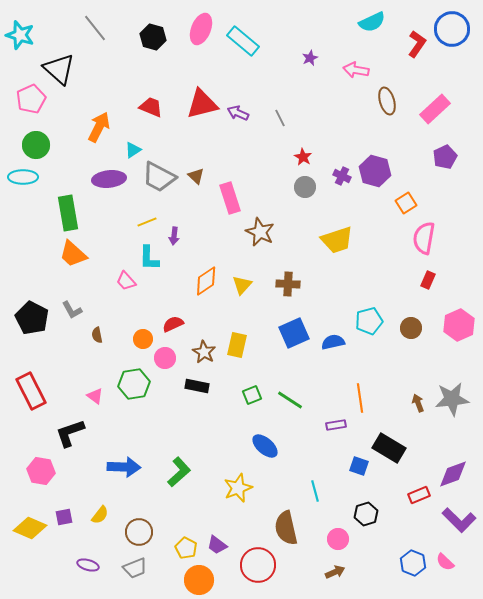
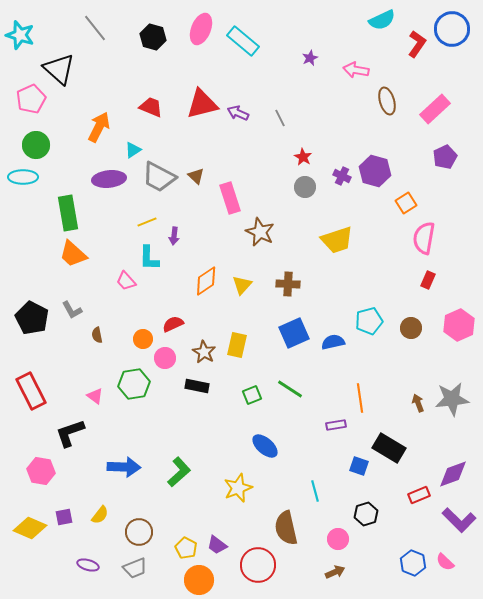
cyan semicircle at (372, 22): moved 10 px right, 2 px up
green line at (290, 400): moved 11 px up
